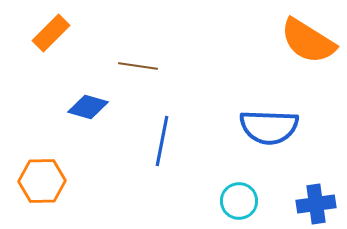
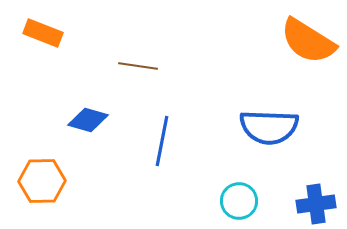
orange rectangle: moved 8 px left; rotated 66 degrees clockwise
blue diamond: moved 13 px down
